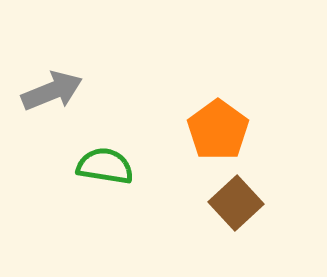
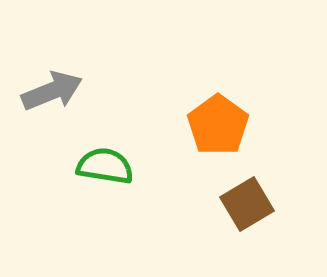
orange pentagon: moved 5 px up
brown square: moved 11 px right, 1 px down; rotated 12 degrees clockwise
